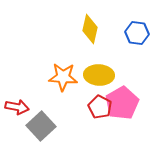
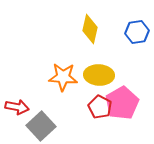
blue hexagon: moved 1 px up; rotated 15 degrees counterclockwise
